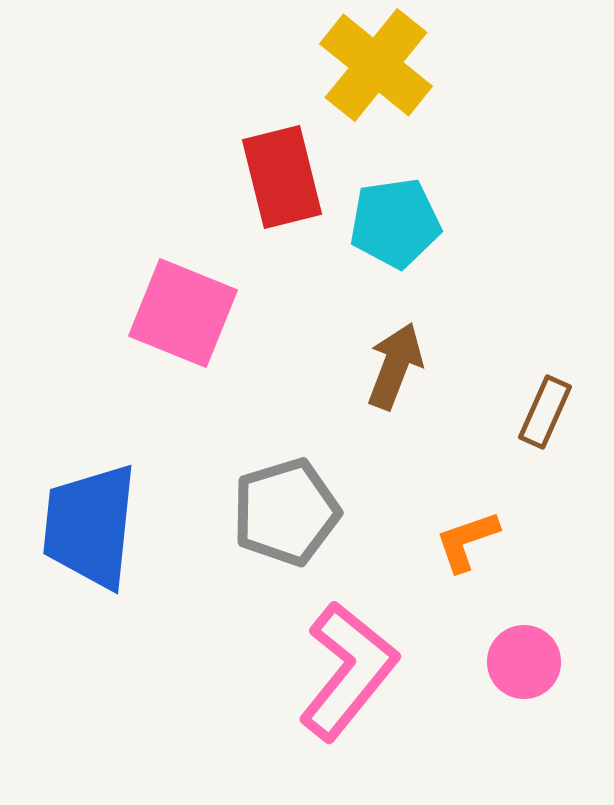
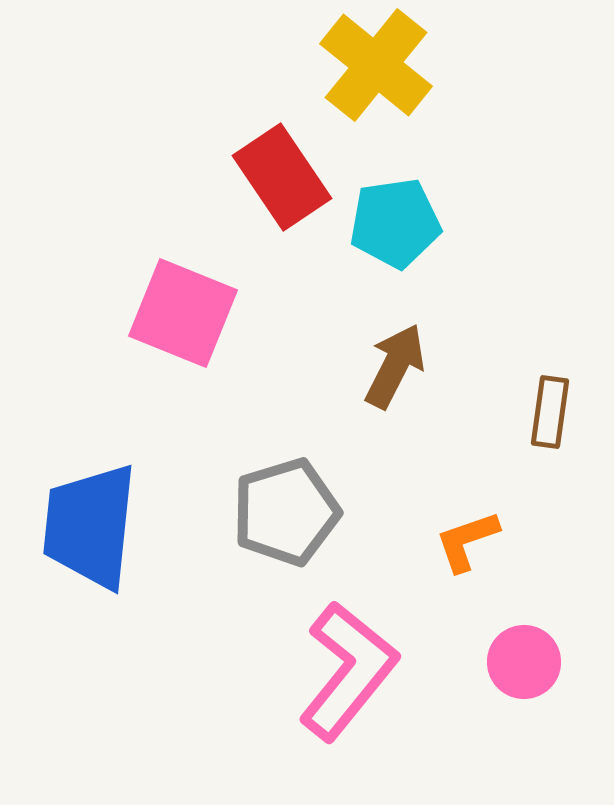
red rectangle: rotated 20 degrees counterclockwise
brown arrow: rotated 6 degrees clockwise
brown rectangle: moved 5 px right; rotated 16 degrees counterclockwise
